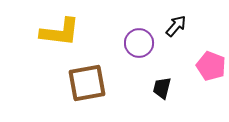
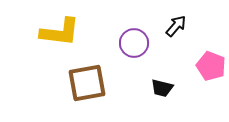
purple circle: moved 5 px left
black trapezoid: rotated 90 degrees counterclockwise
